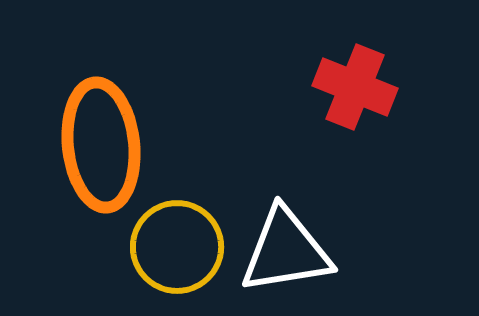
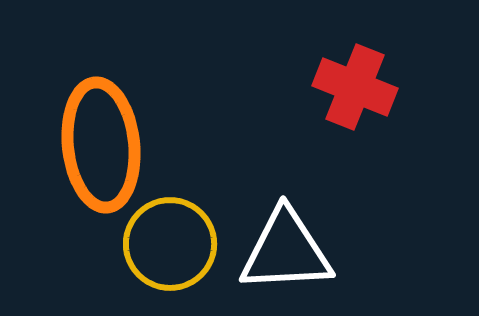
yellow circle: moved 7 px left, 3 px up
white triangle: rotated 6 degrees clockwise
